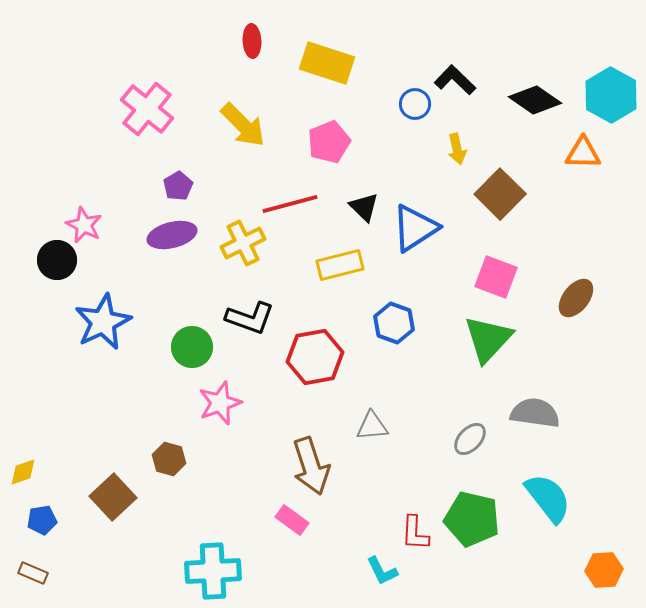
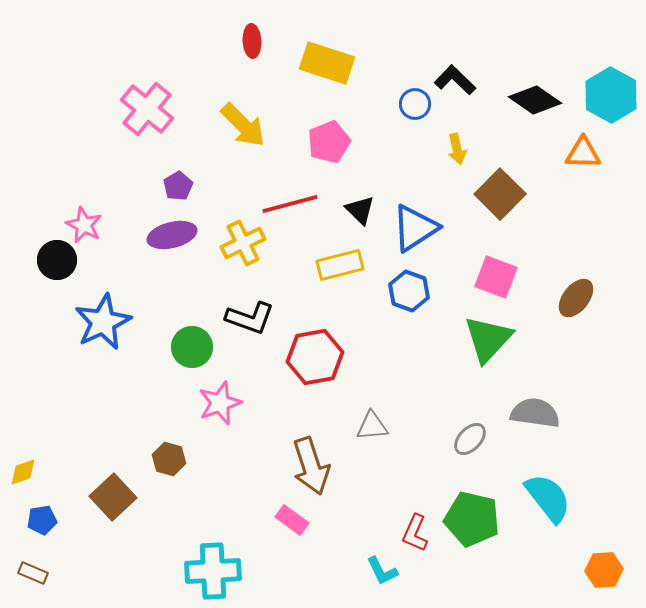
black triangle at (364, 207): moved 4 px left, 3 px down
blue hexagon at (394, 323): moved 15 px right, 32 px up
red L-shape at (415, 533): rotated 21 degrees clockwise
